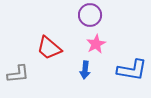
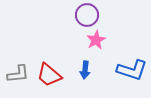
purple circle: moved 3 px left
pink star: moved 4 px up
red trapezoid: moved 27 px down
blue L-shape: rotated 8 degrees clockwise
